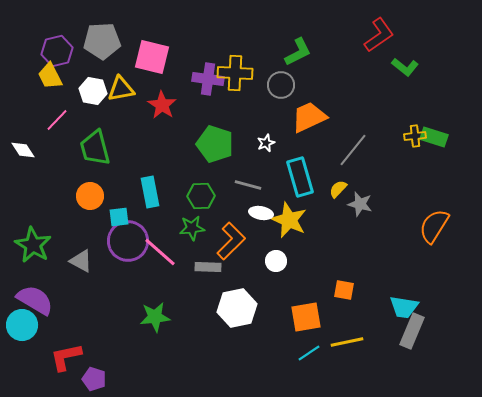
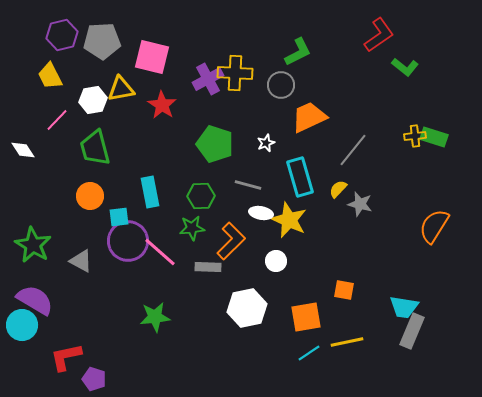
purple hexagon at (57, 51): moved 5 px right, 16 px up
purple cross at (208, 79): rotated 36 degrees counterclockwise
white hexagon at (93, 91): moved 9 px down; rotated 20 degrees counterclockwise
white hexagon at (237, 308): moved 10 px right
